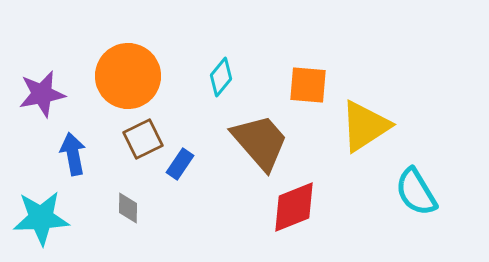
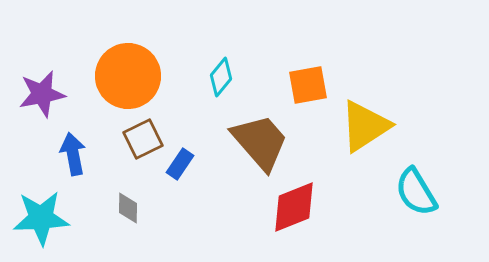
orange square: rotated 15 degrees counterclockwise
